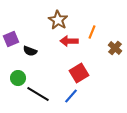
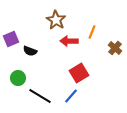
brown star: moved 2 px left
black line: moved 2 px right, 2 px down
